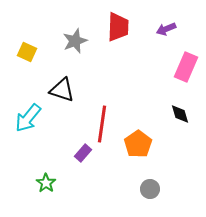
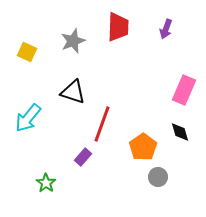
purple arrow: rotated 48 degrees counterclockwise
gray star: moved 2 px left
pink rectangle: moved 2 px left, 23 px down
black triangle: moved 11 px right, 2 px down
black diamond: moved 18 px down
red line: rotated 12 degrees clockwise
orange pentagon: moved 5 px right, 3 px down
purple rectangle: moved 4 px down
gray circle: moved 8 px right, 12 px up
